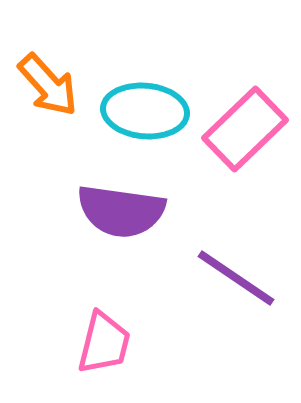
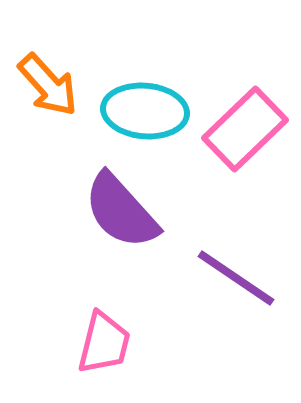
purple semicircle: rotated 40 degrees clockwise
